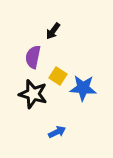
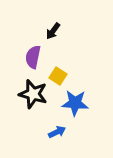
blue star: moved 8 px left, 15 px down
